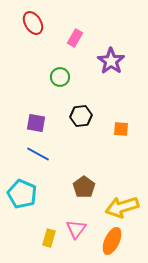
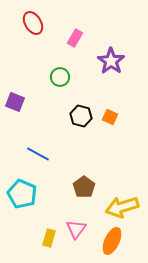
black hexagon: rotated 20 degrees clockwise
purple square: moved 21 px left, 21 px up; rotated 12 degrees clockwise
orange square: moved 11 px left, 12 px up; rotated 21 degrees clockwise
